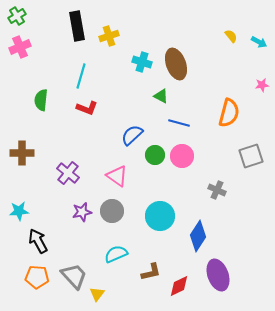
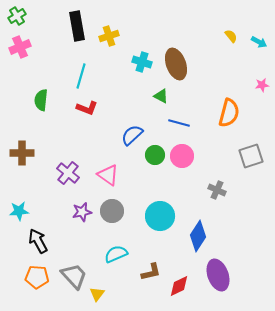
pink triangle: moved 9 px left, 1 px up
